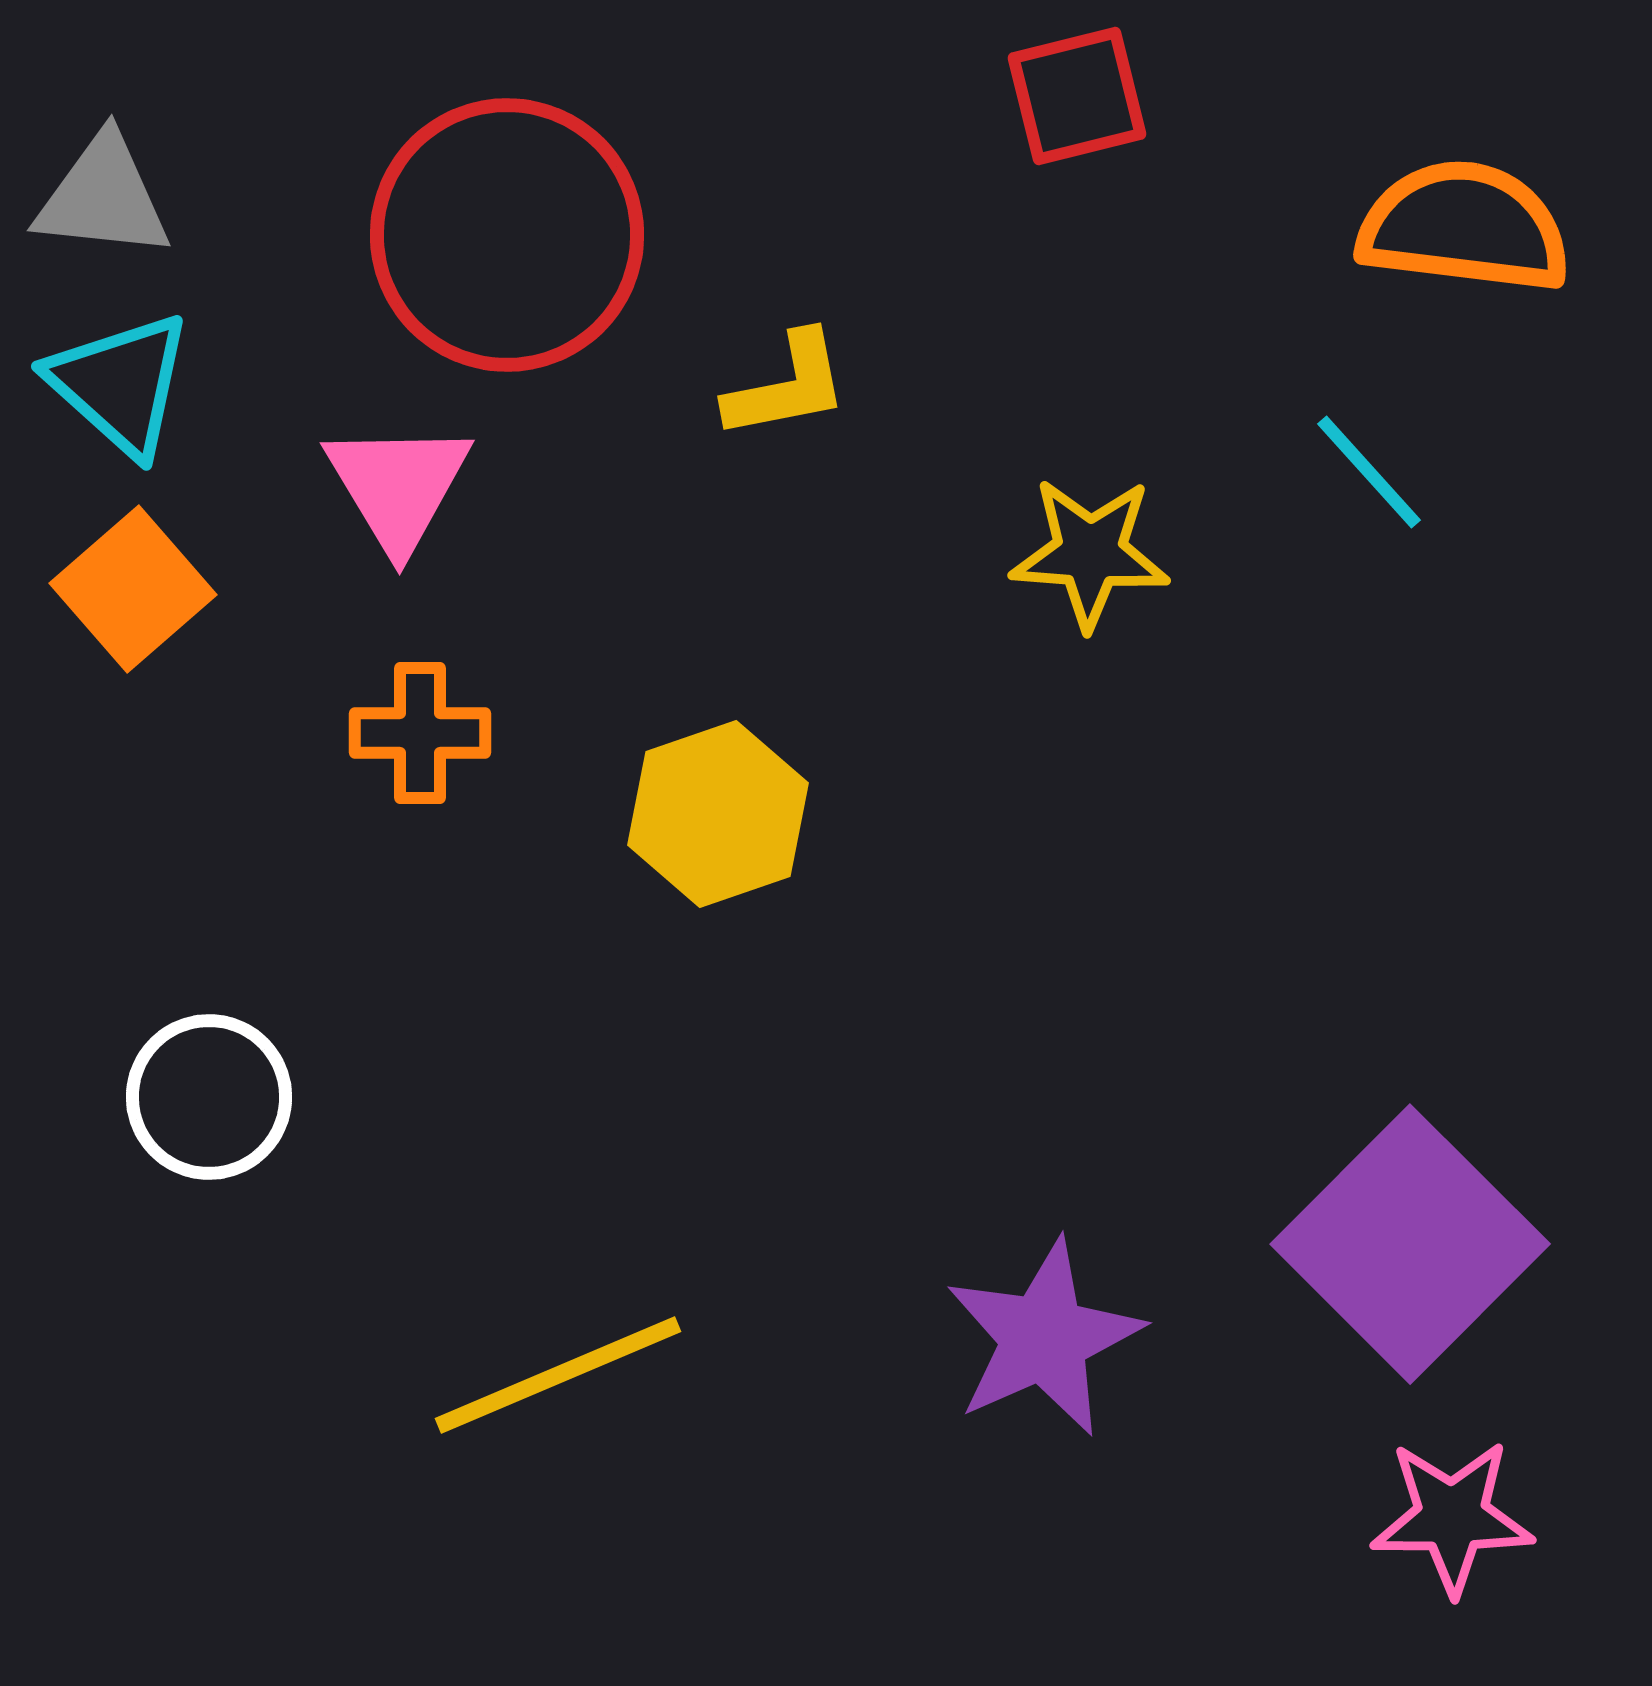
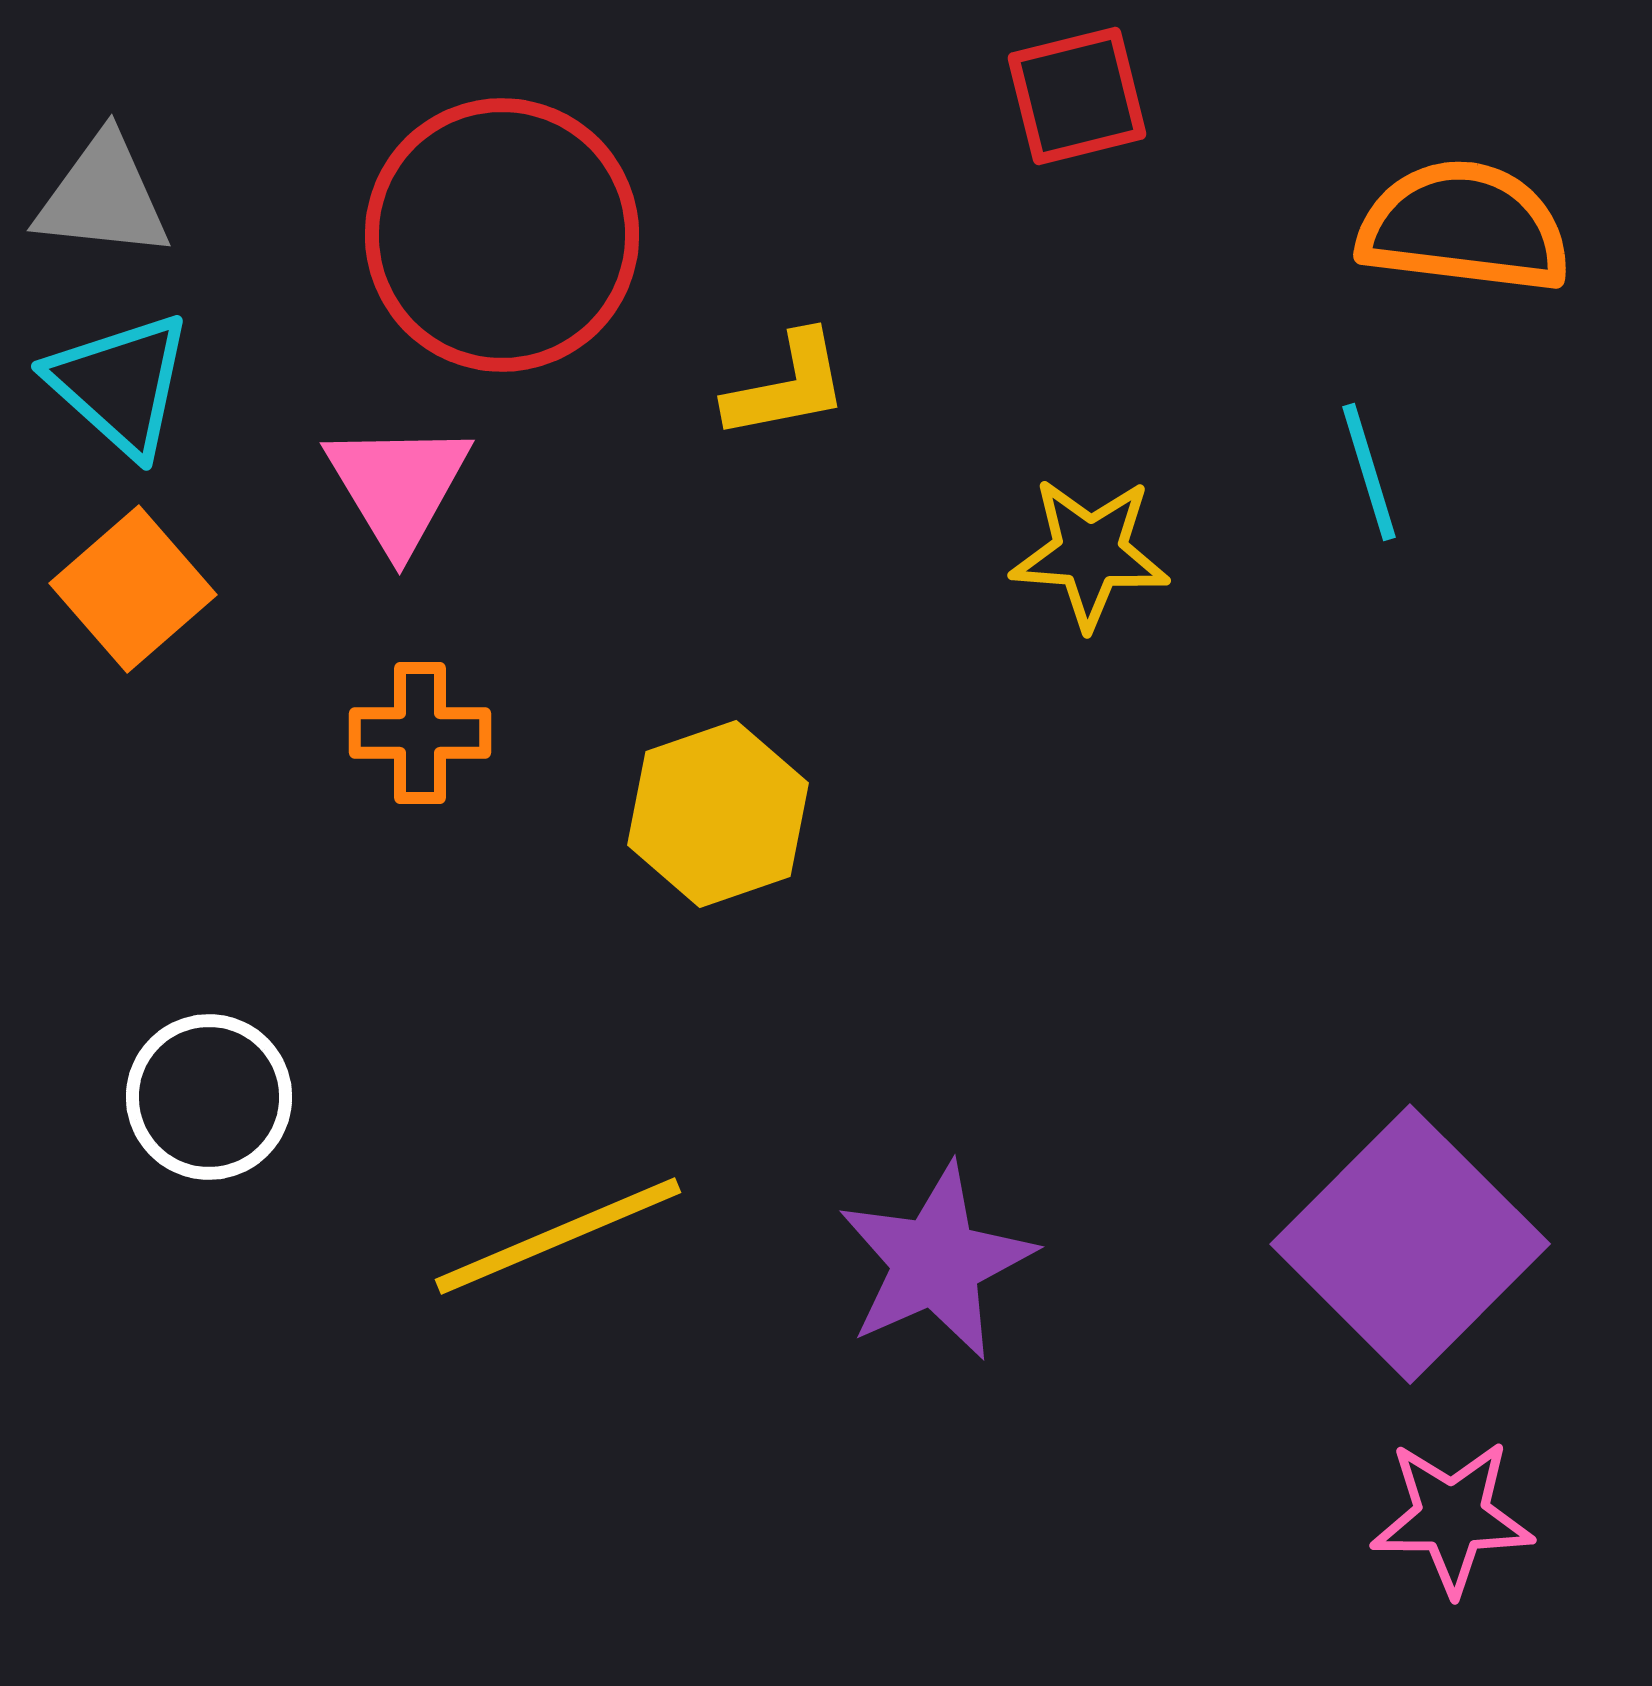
red circle: moved 5 px left
cyan line: rotated 25 degrees clockwise
purple star: moved 108 px left, 76 px up
yellow line: moved 139 px up
